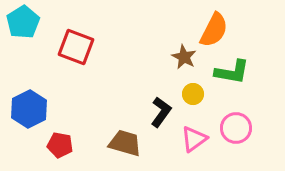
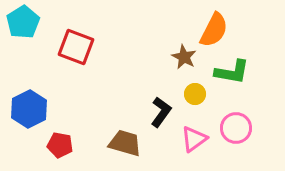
yellow circle: moved 2 px right
